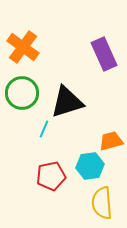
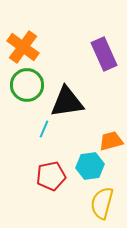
green circle: moved 5 px right, 8 px up
black triangle: rotated 9 degrees clockwise
yellow semicircle: rotated 20 degrees clockwise
